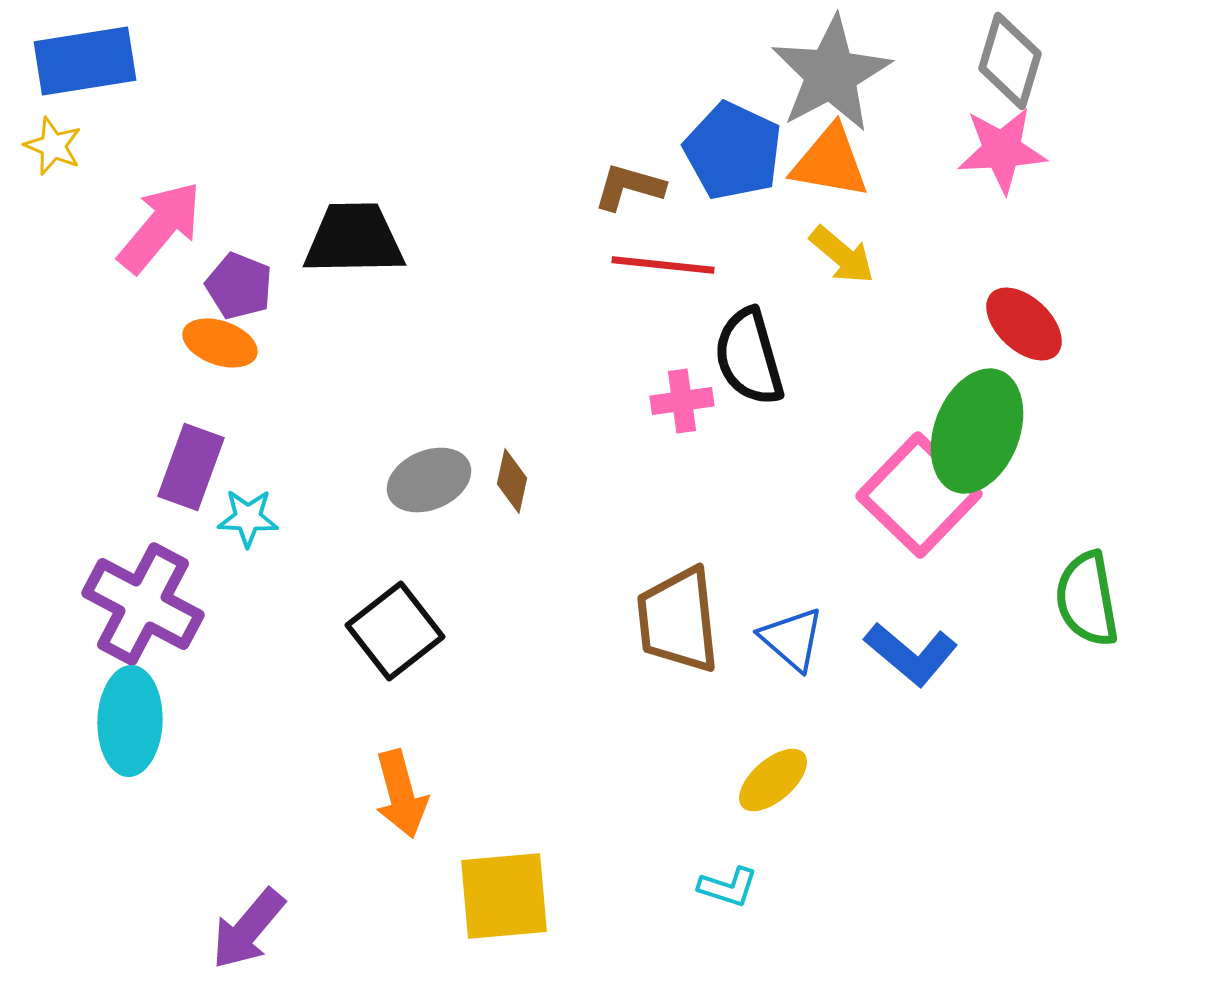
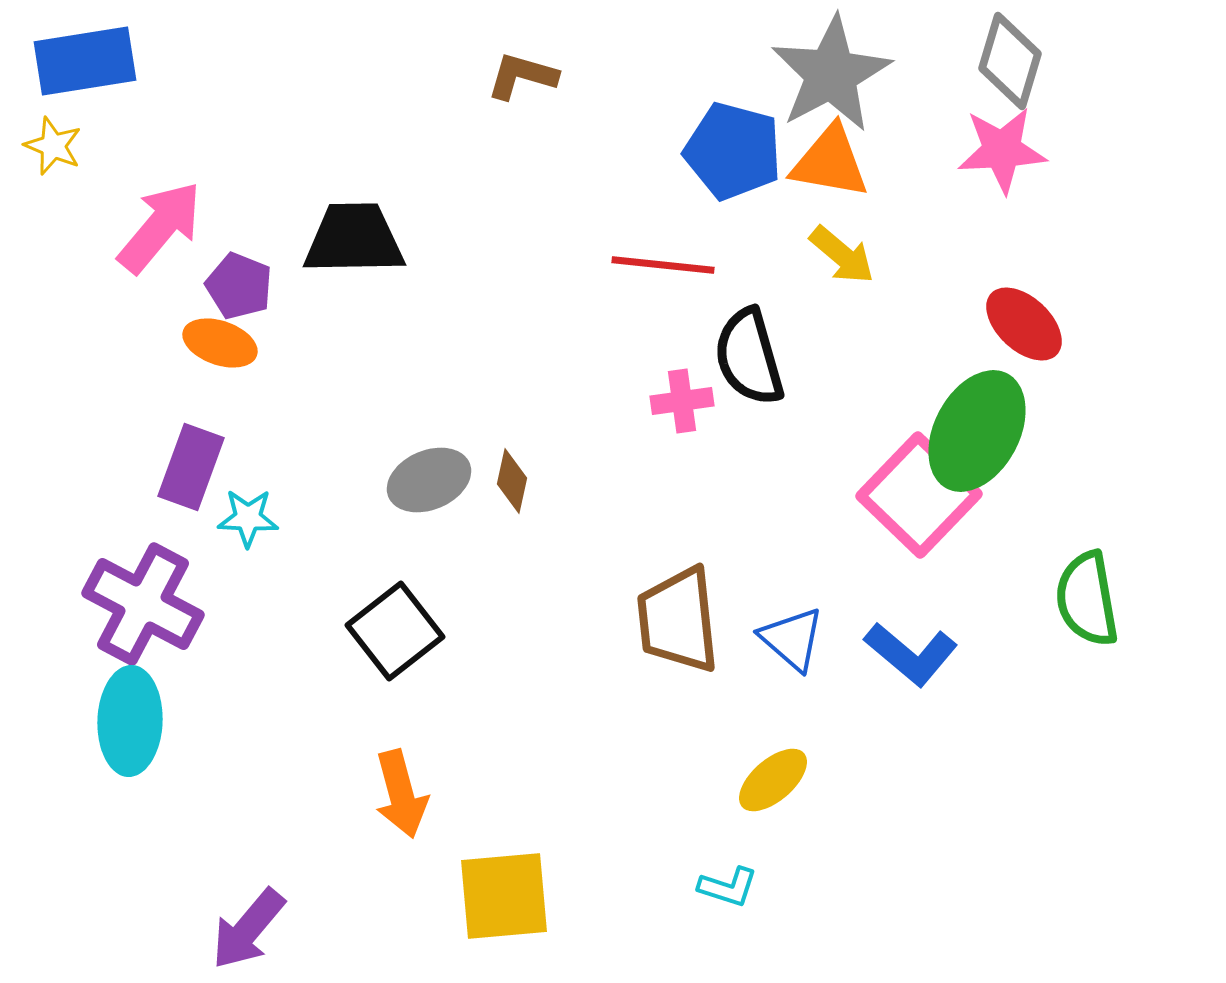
blue pentagon: rotated 10 degrees counterclockwise
brown L-shape: moved 107 px left, 111 px up
green ellipse: rotated 7 degrees clockwise
